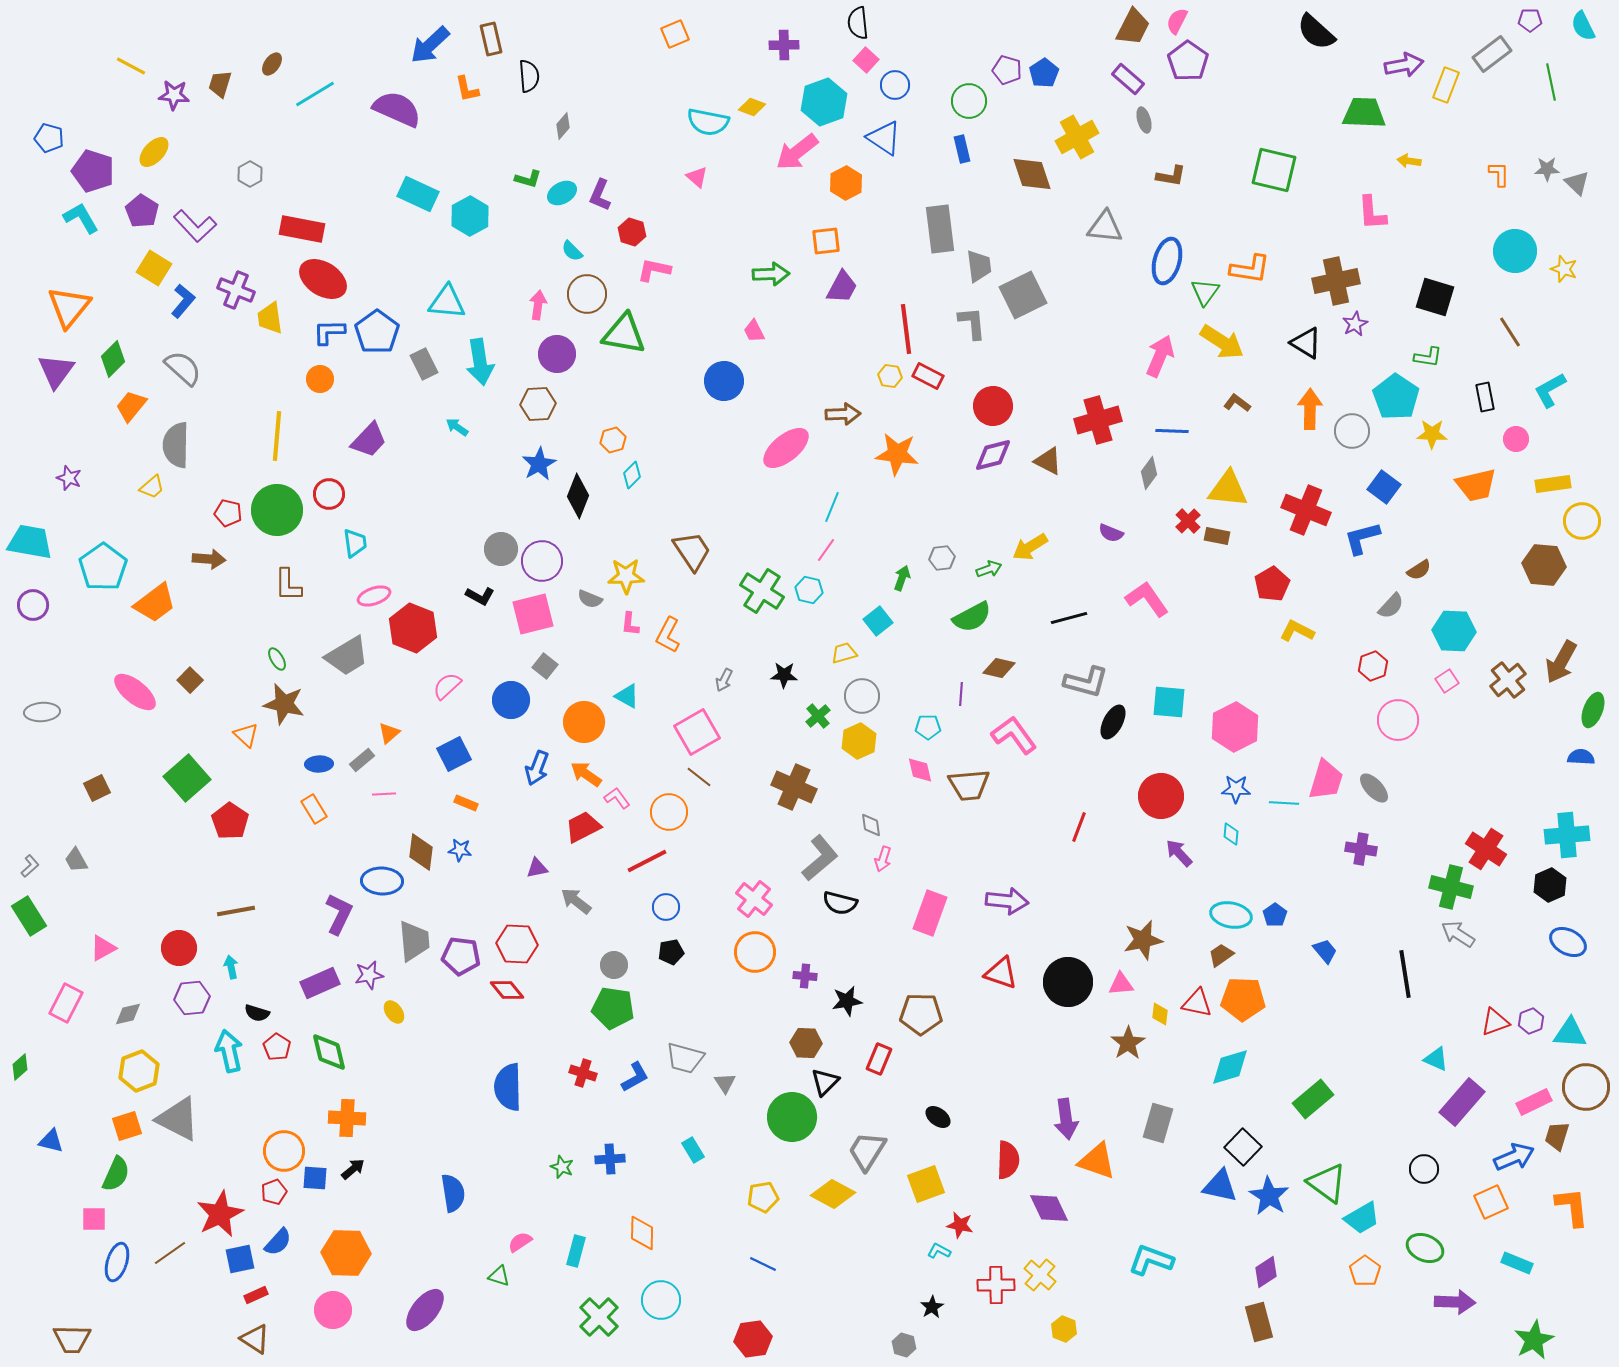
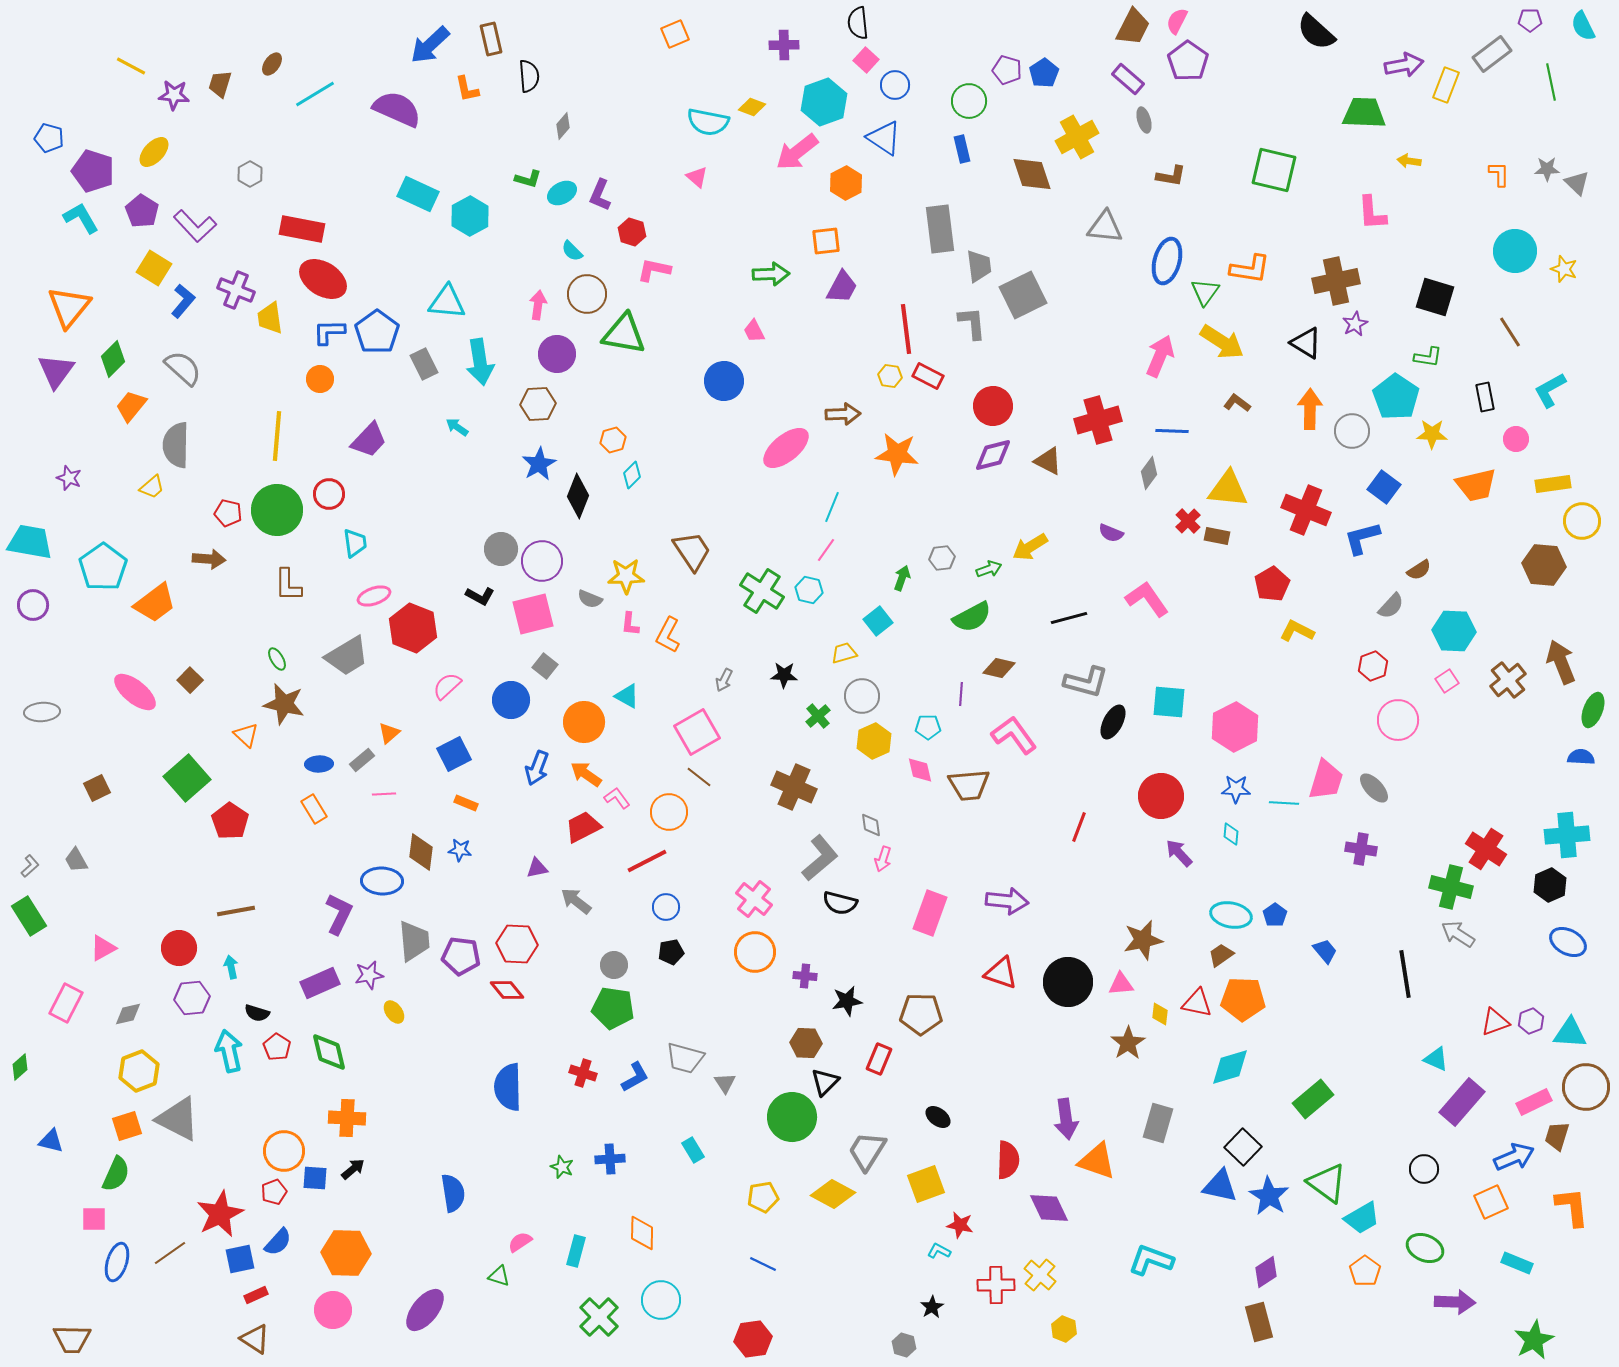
brown arrow at (1561, 662): rotated 129 degrees clockwise
yellow hexagon at (859, 741): moved 15 px right
